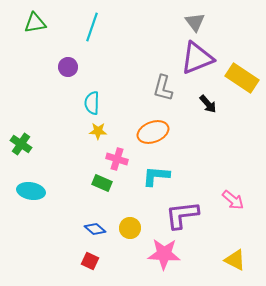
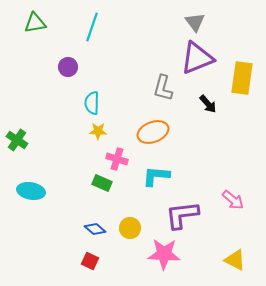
yellow rectangle: rotated 64 degrees clockwise
green cross: moved 4 px left, 4 px up
